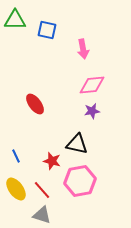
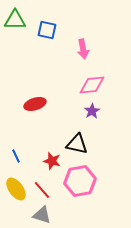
red ellipse: rotated 70 degrees counterclockwise
purple star: rotated 21 degrees counterclockwise
